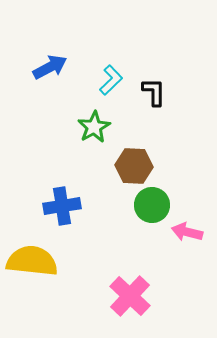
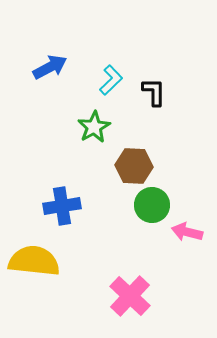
yellow semicircle: moved 2 px right
